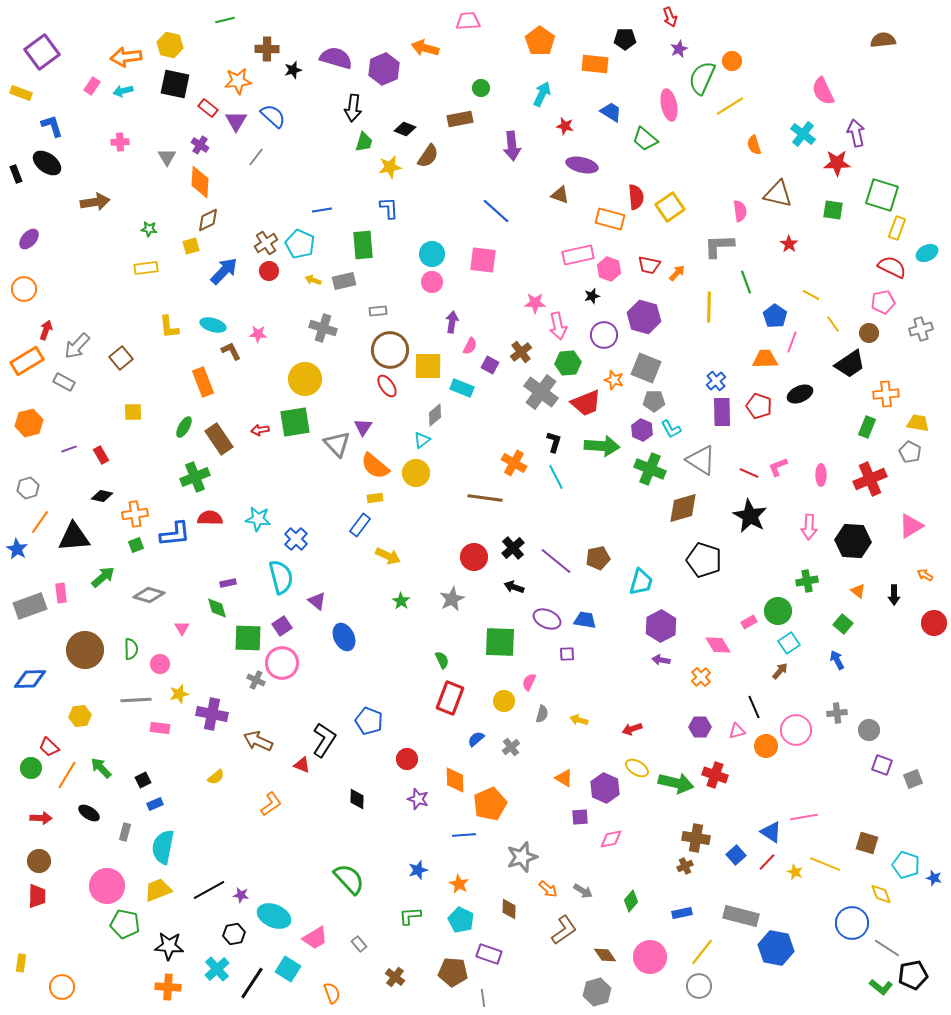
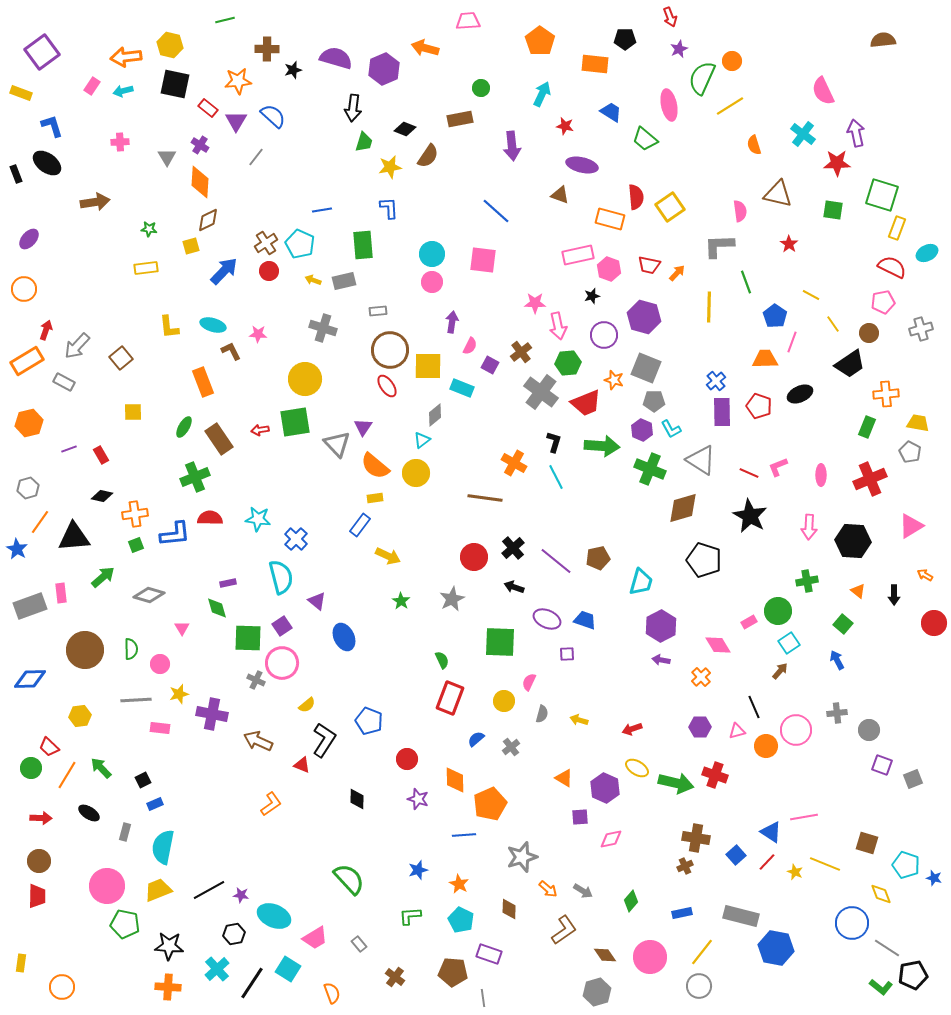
blue trapezoid at (585, 620): rotated 10 degrees clockwise
yellow semicircle at (216, 777): moved 91 px right, 72 px up
